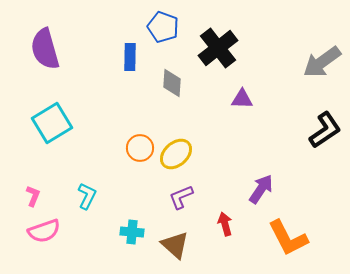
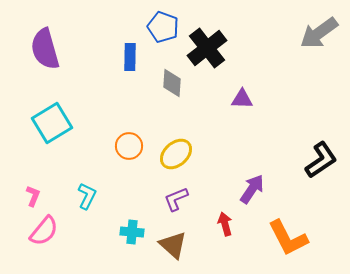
black cross: moved 11 px left
gray arrow: moved 3 px left, 29 px up
black L-shape: moved 4 px left, 30 px down
orange circle: moved 11 px left, 2 px up
purple arrow: moved 9 px left
purple L-shape: moved 5 px left, 2 px down
pink semicircle: rotated 32 degrees counterclockwise
brown triangle: moved 2 px left
